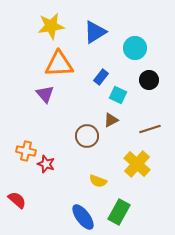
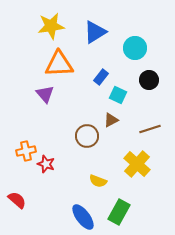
orange cross: rotated 24 degrees counterclockwise
